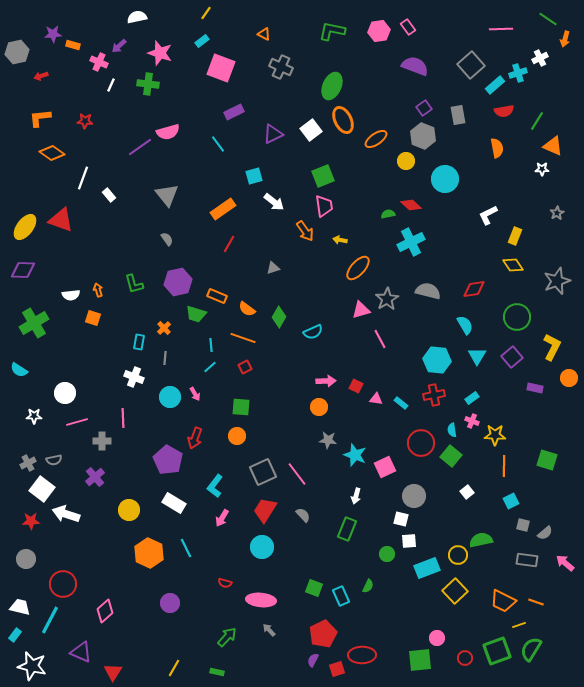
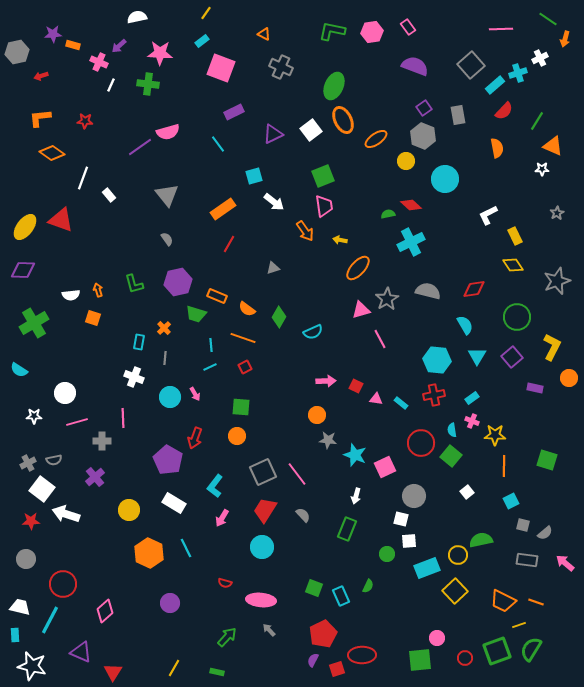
pink hexagon at (379, 31): moved 7 px left, 1 px down
pink star at (160, 53): rotated 15 degrees counterclockwise
green ellipse at (332, 86): moved 2 px right
red semicircle at (504, 111): rotated 36 degrees counterclockwise
yellow rectangle at (515, 236): rotated 48 degrees counterclockwise
cyan line at (210, 367): rotated 16 degrees clockwise
orange circle at (319, 407): moved 2 px left, 8 px down
cyan rectangle at (15, 635): rotated 40 degrees counterclockwise
